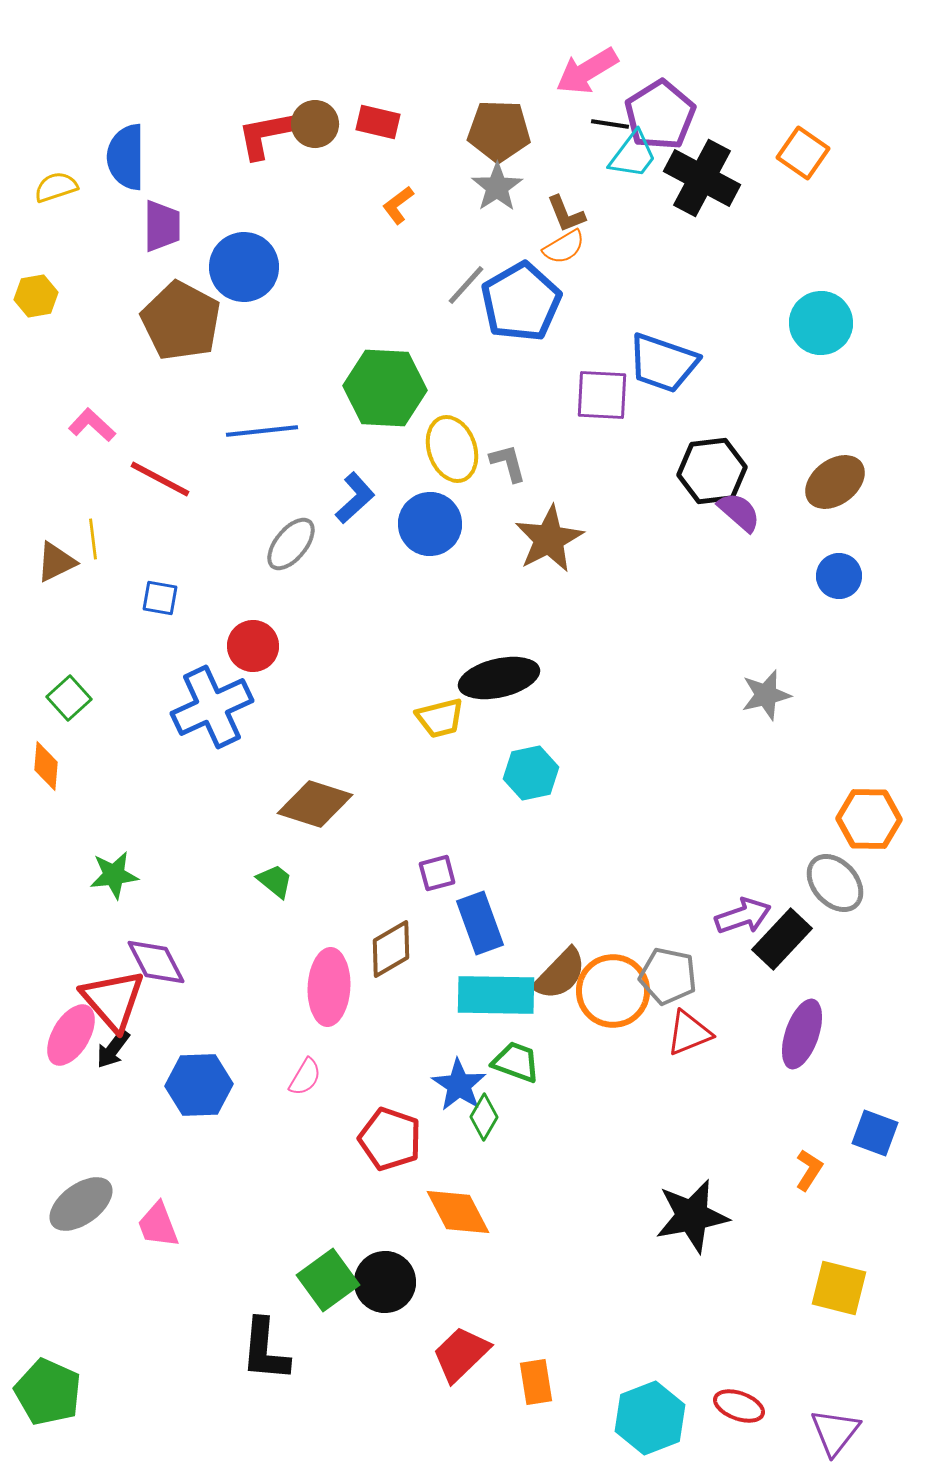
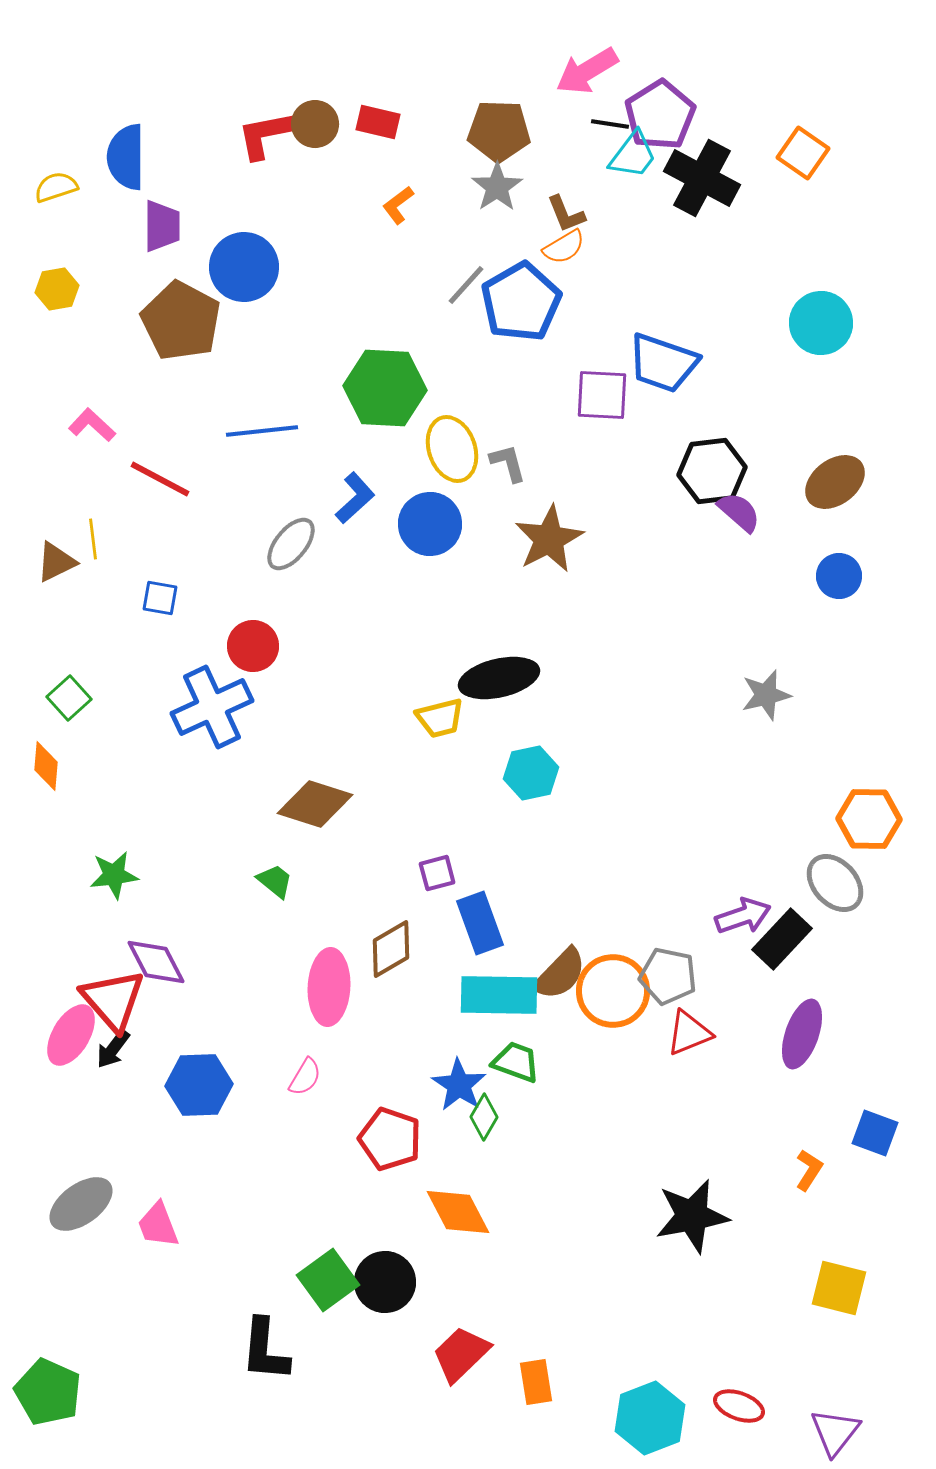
yellow hexagon at (36, 296): moved 21 px right, 7 px up
cyan rectangle at (496, 995): moved 3 px right
